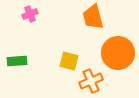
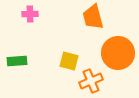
pink cross: rotated 21 degrees clockwise
